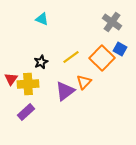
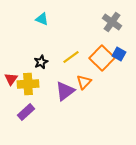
blue square: moved 1 px left, 5 px down
